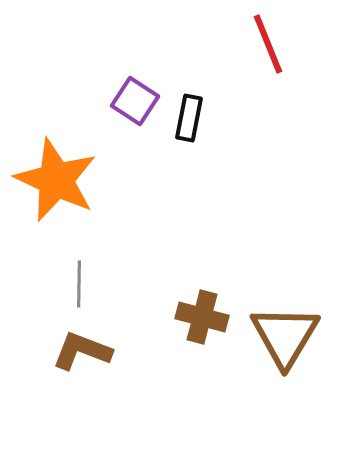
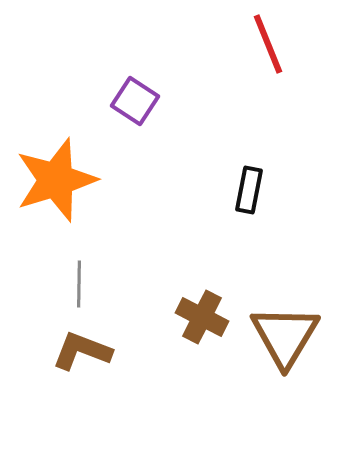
black rectangle: moved 60 px right, 72 px down
orange star: rotated 30 degrees clockwise
brown cross: rotated 12 degrees clockwise
